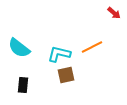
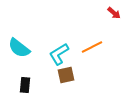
cyan L-shape: rotated 45 degrees counterclockwise
black rectangle: moved 2 px right
